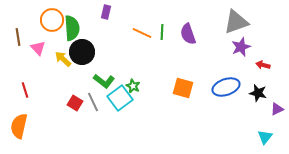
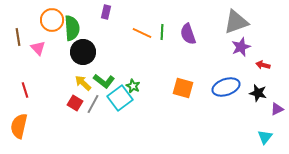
black circle: moved 1 px right
yellow arrow: moved 20 px right, 24 px down
gray line: moved 2 px down; rotated 54 degrees clockwise
